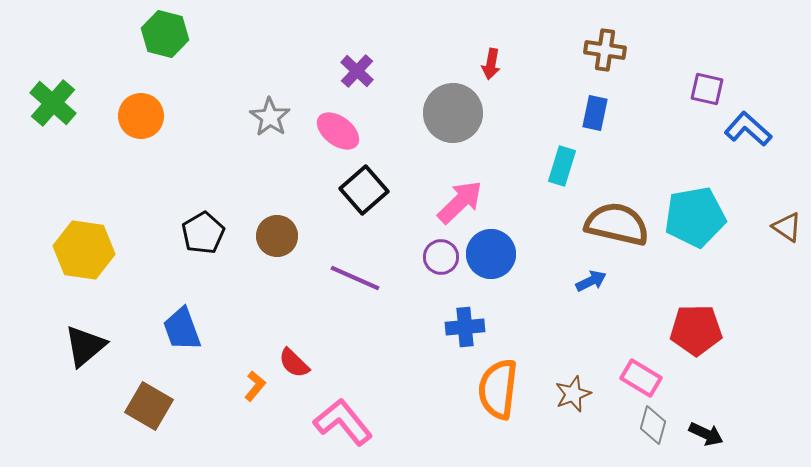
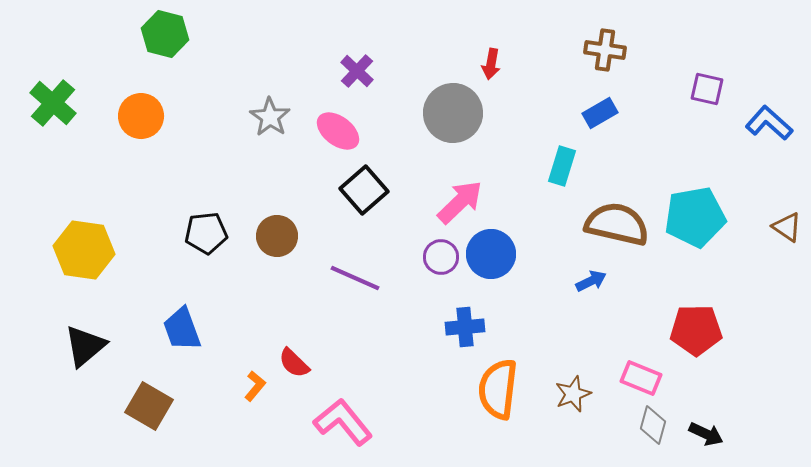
blue rectangle: moved 5 px right; rotated 48 degrees clockwise
blue L-shape: moved 21 px right, 6 px up
black pentagon: moved 3 px right; rotated 24 degrees clockwise
pink rectangle: rotated 9 degrees counterclockwise
